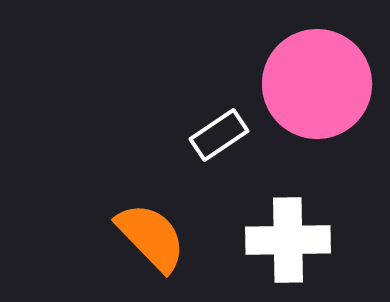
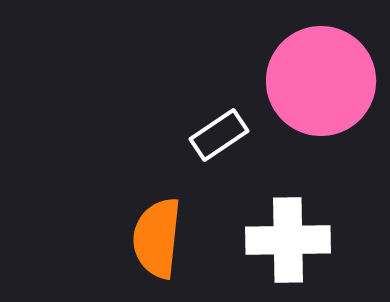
pink circle: moved 4 px right, 3 px up
orange semicircle: moved 6 px right, 1 px down; rotated 130 degrees counterclockwise
